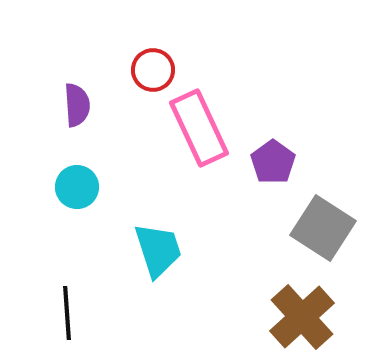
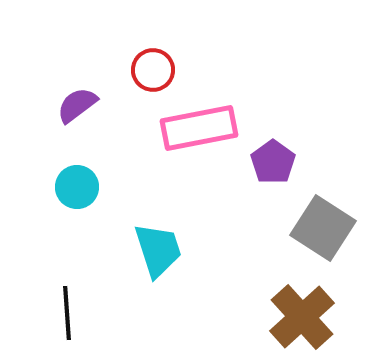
purple semicircle: rotated 123 degrees counterclockwise
pink rectangle: rotated 76 degrees counterclockwise
